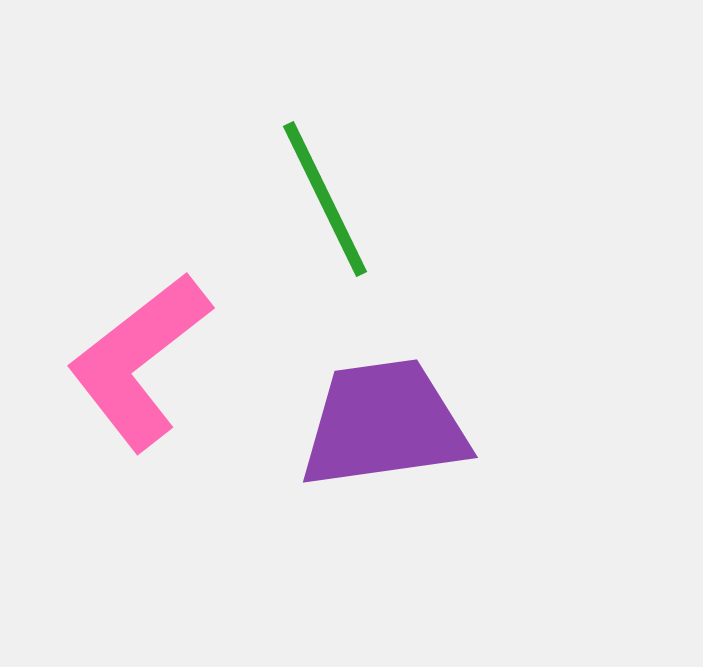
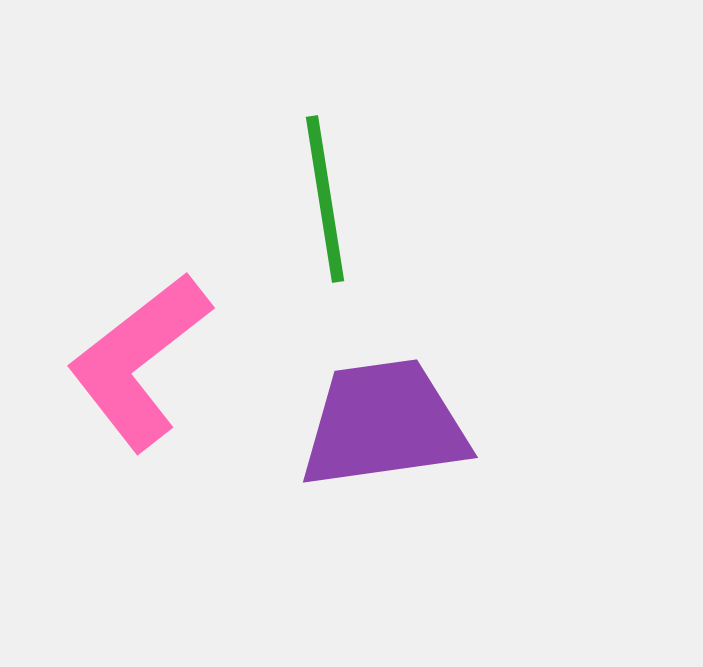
green line: rotated 17 degrees clockwise
